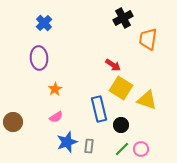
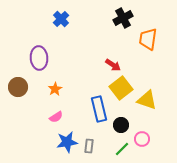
blue cross: moved 17 px right, 4 px up
yellow square: rotated 20 degrees clockwise
brown circle: moved 5 px right, 35 px up
blue star: rotated 10 degrees clockwise
pink circle: moved 1 px right, 10 px up
